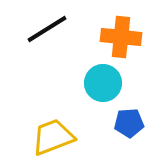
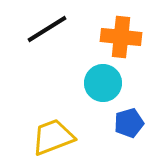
blue pentagon: rotated 12 degrees counterclockwise
